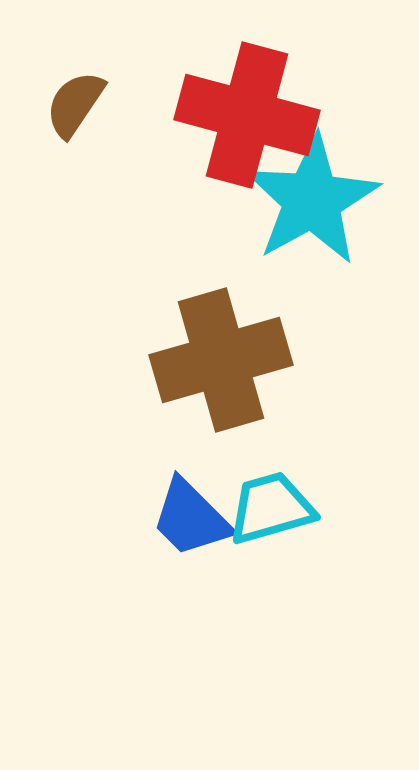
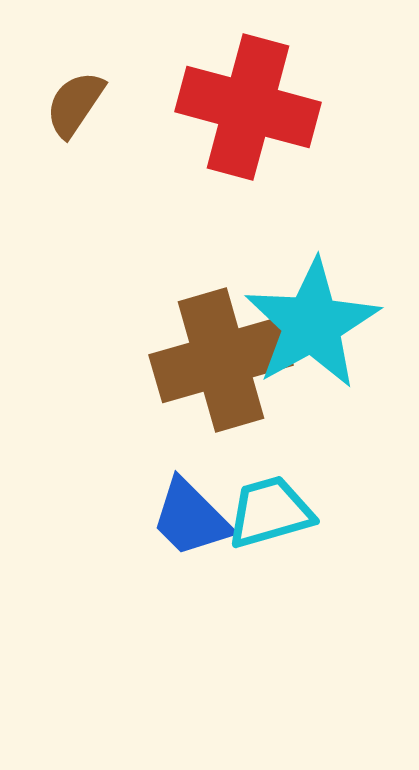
red cross: moved 1 px right, 8 px up
cyan star: moved 124 px down
cyan trapezoid: moved 1 px left, 4 px down
